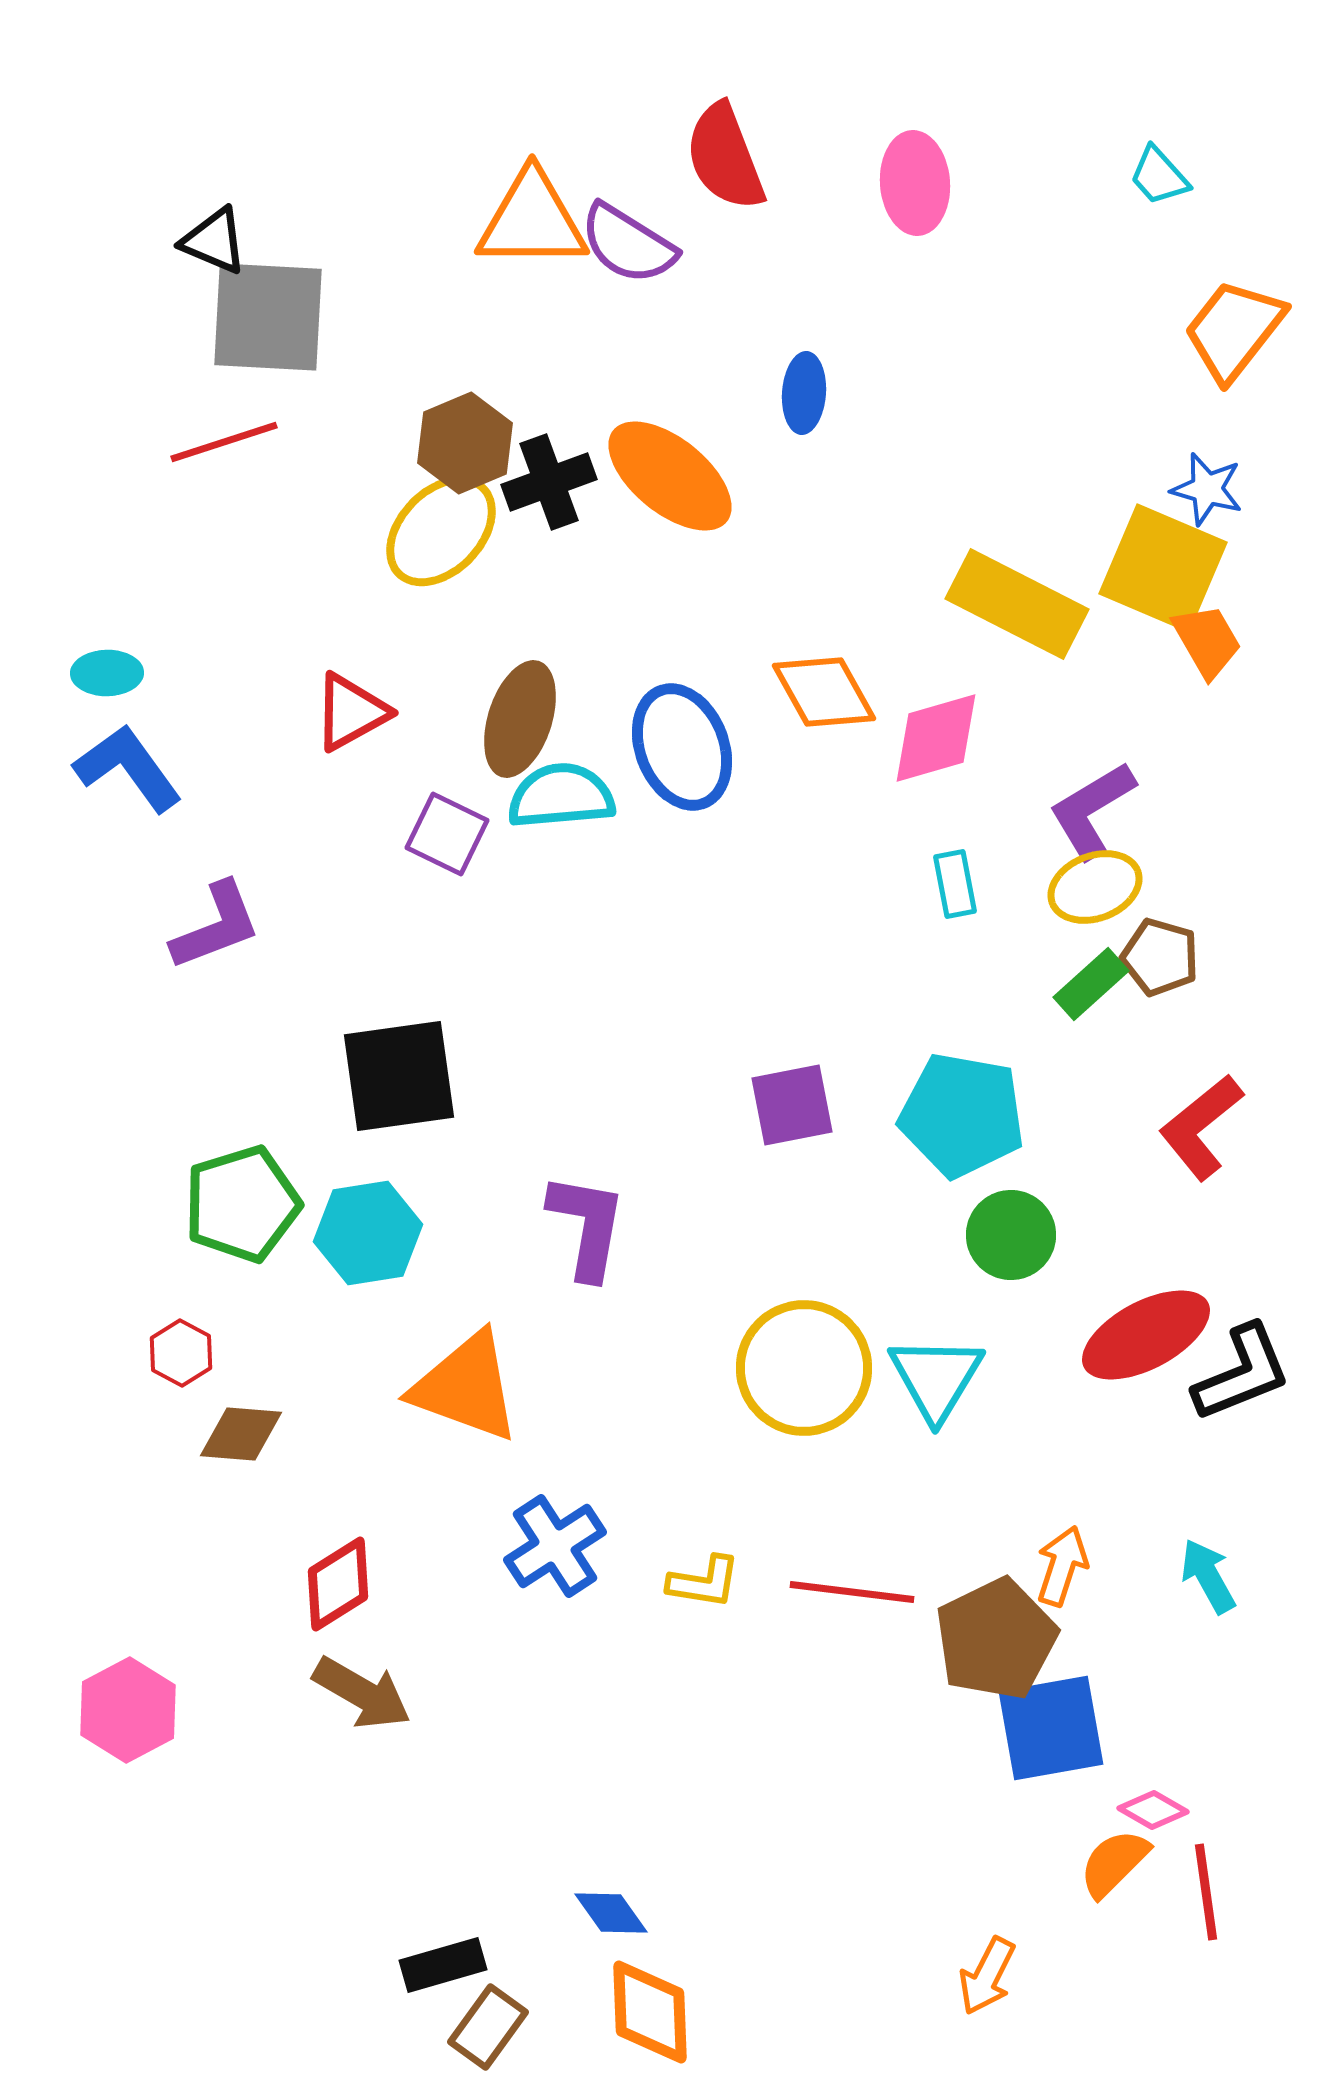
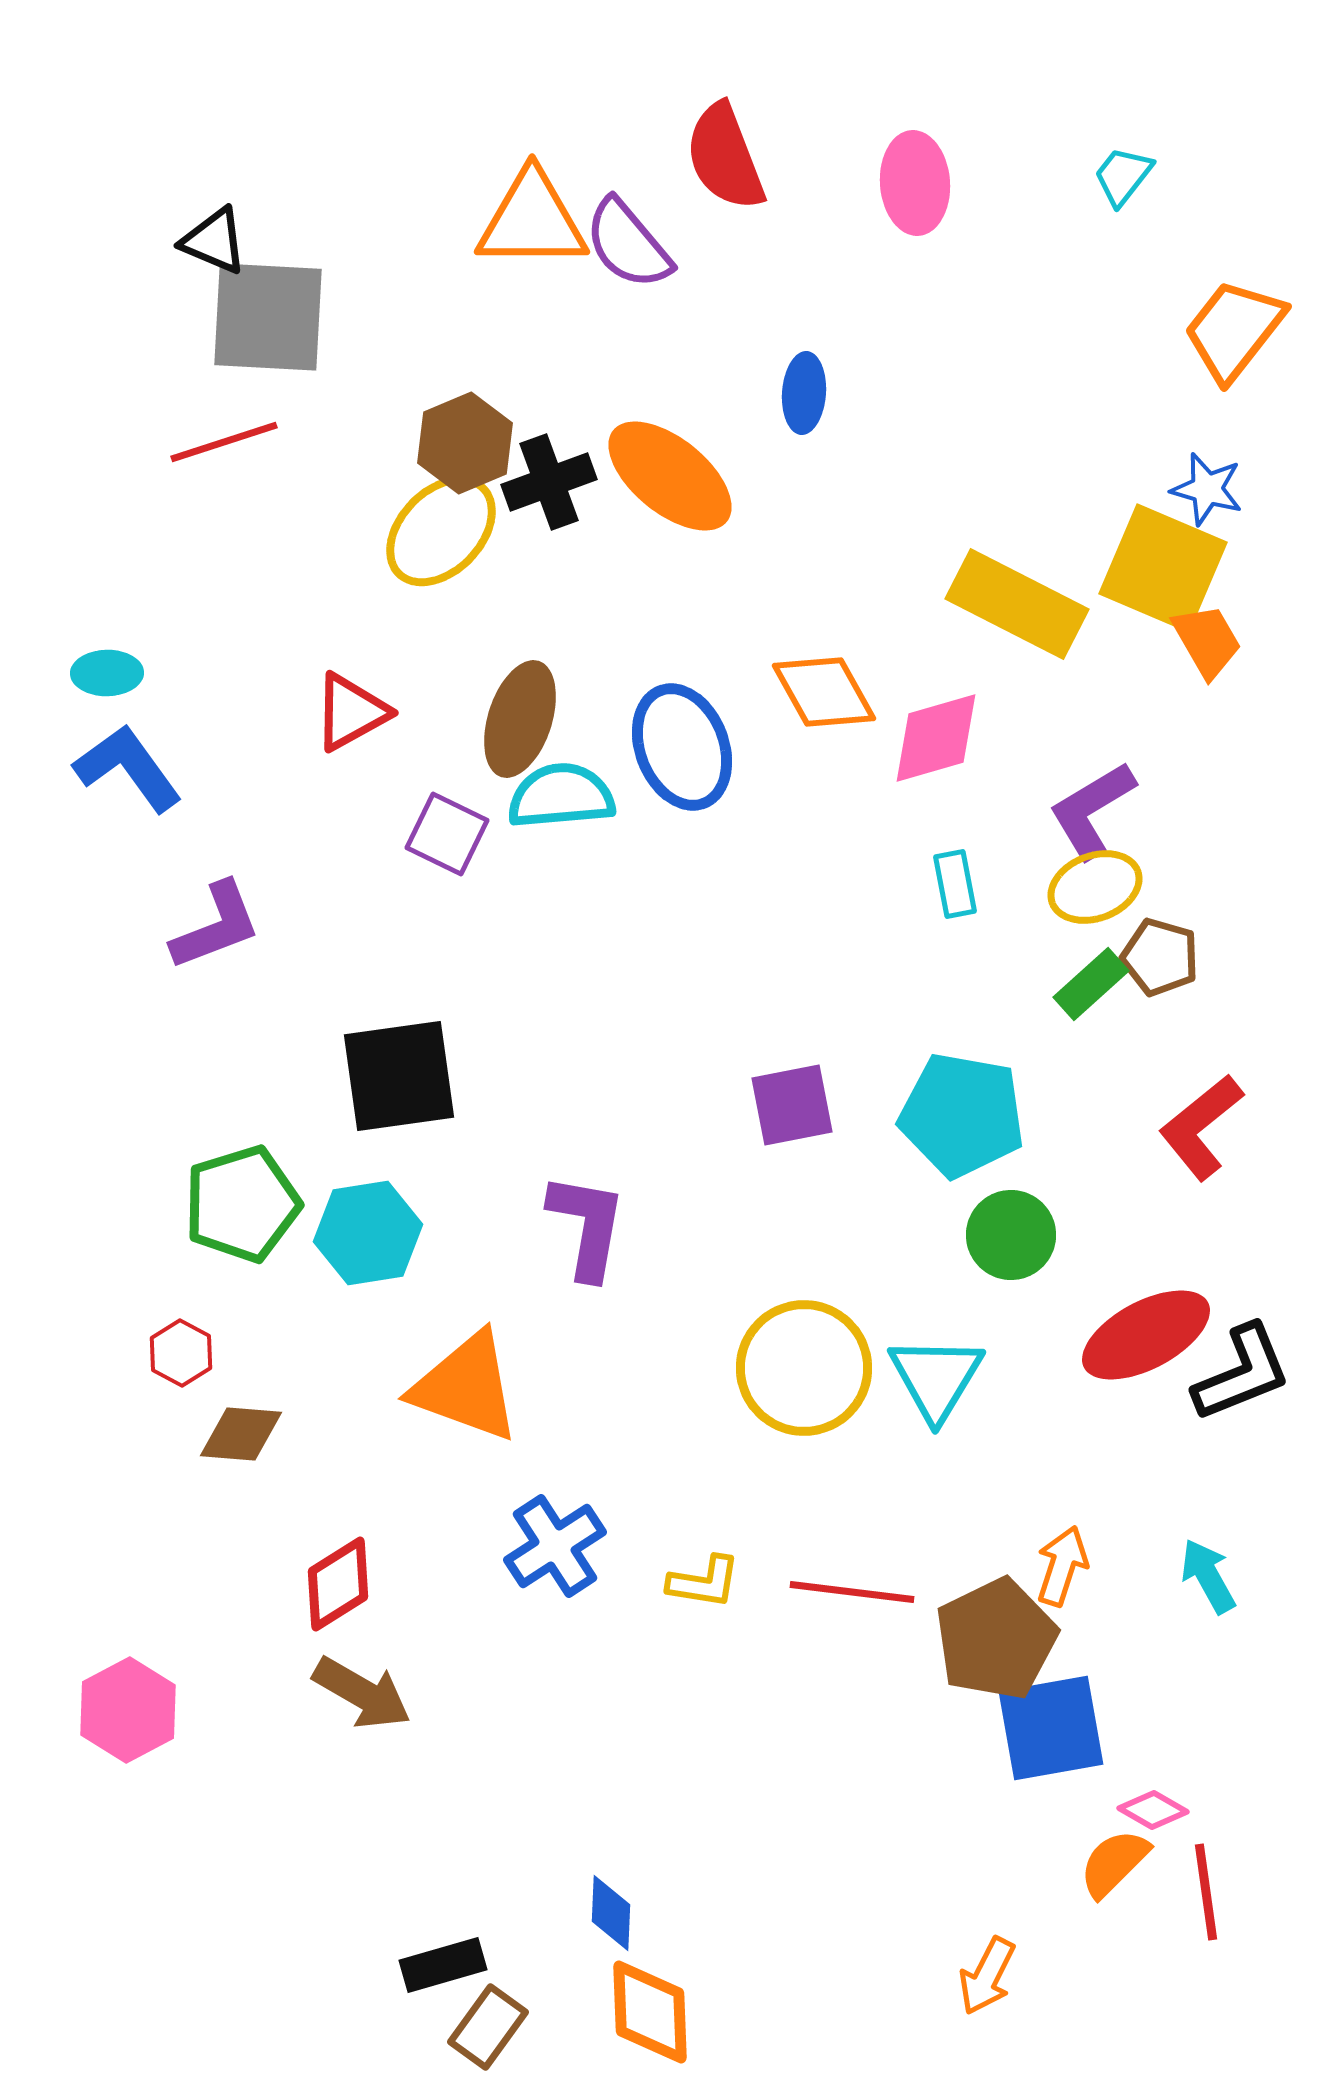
cyan trapezoid at (1159, 176): moved 36 px left; rotated 80 degrees clockwise
purple semicircle at (628, 244): rotated 18 degrees clockwise
blue diamond at (611, 1913): rotated 38 degrees clockwise
